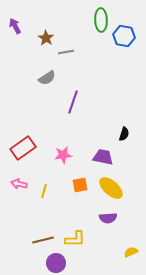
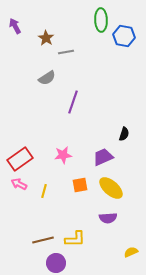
red rectangle: moved 3 px left, 11 px down
purple trapezoid: rotated 35 degrees counterclockwise
pink arrow: rotated 14 degrees clockwise
